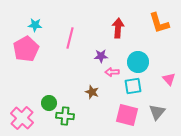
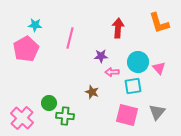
pink triangle: moved 10 px left, 11 px up
